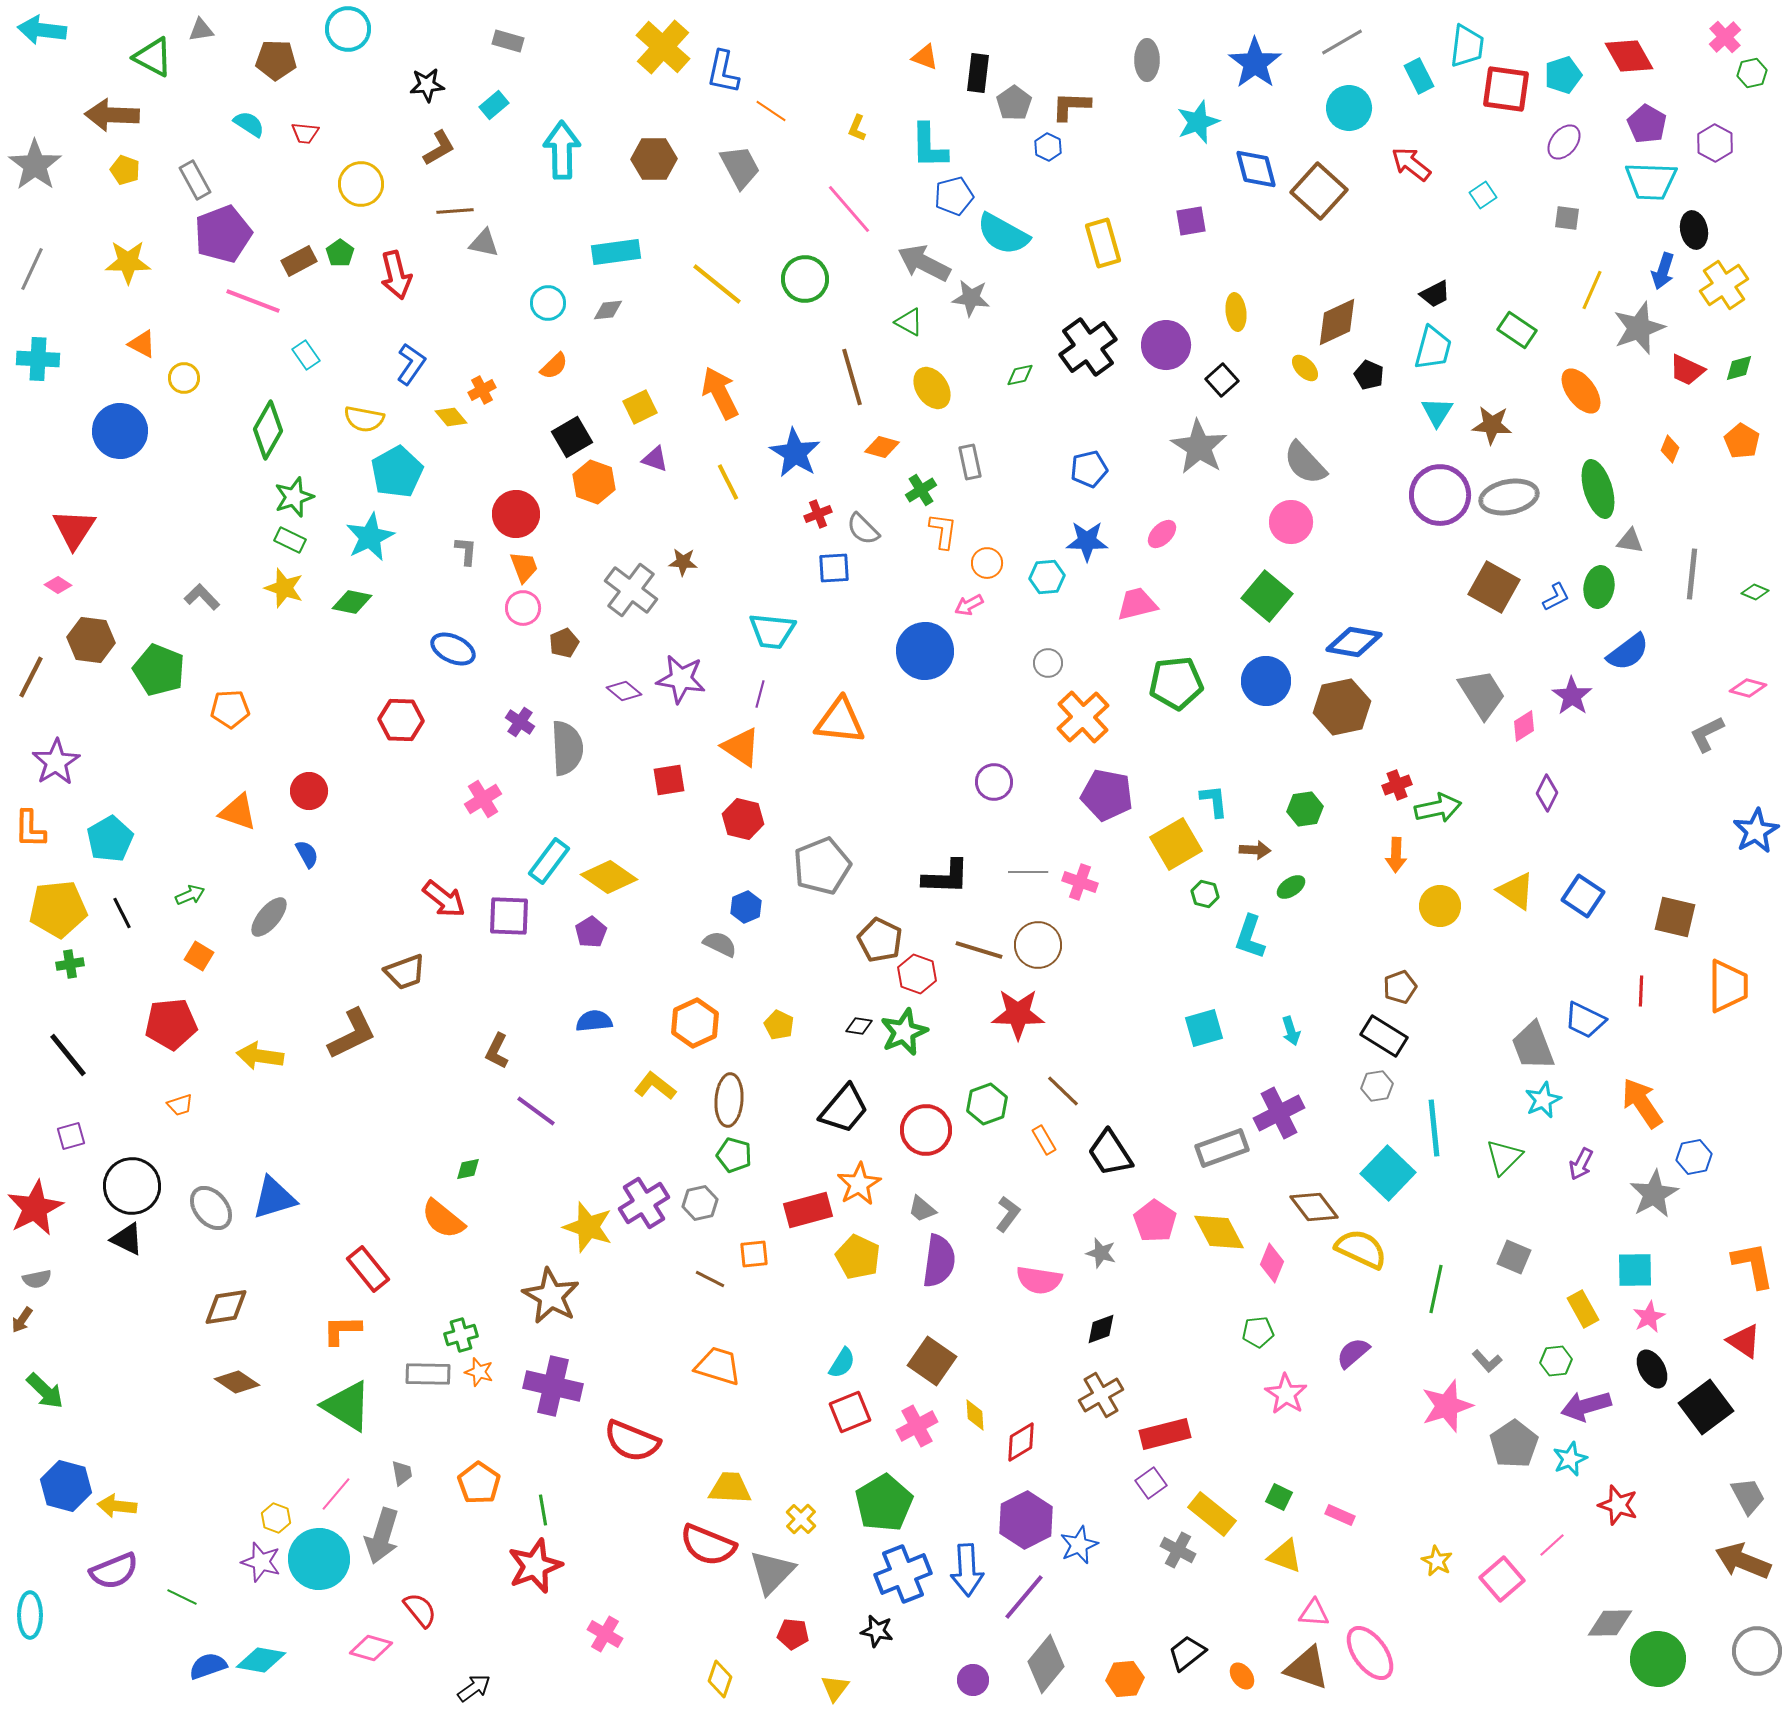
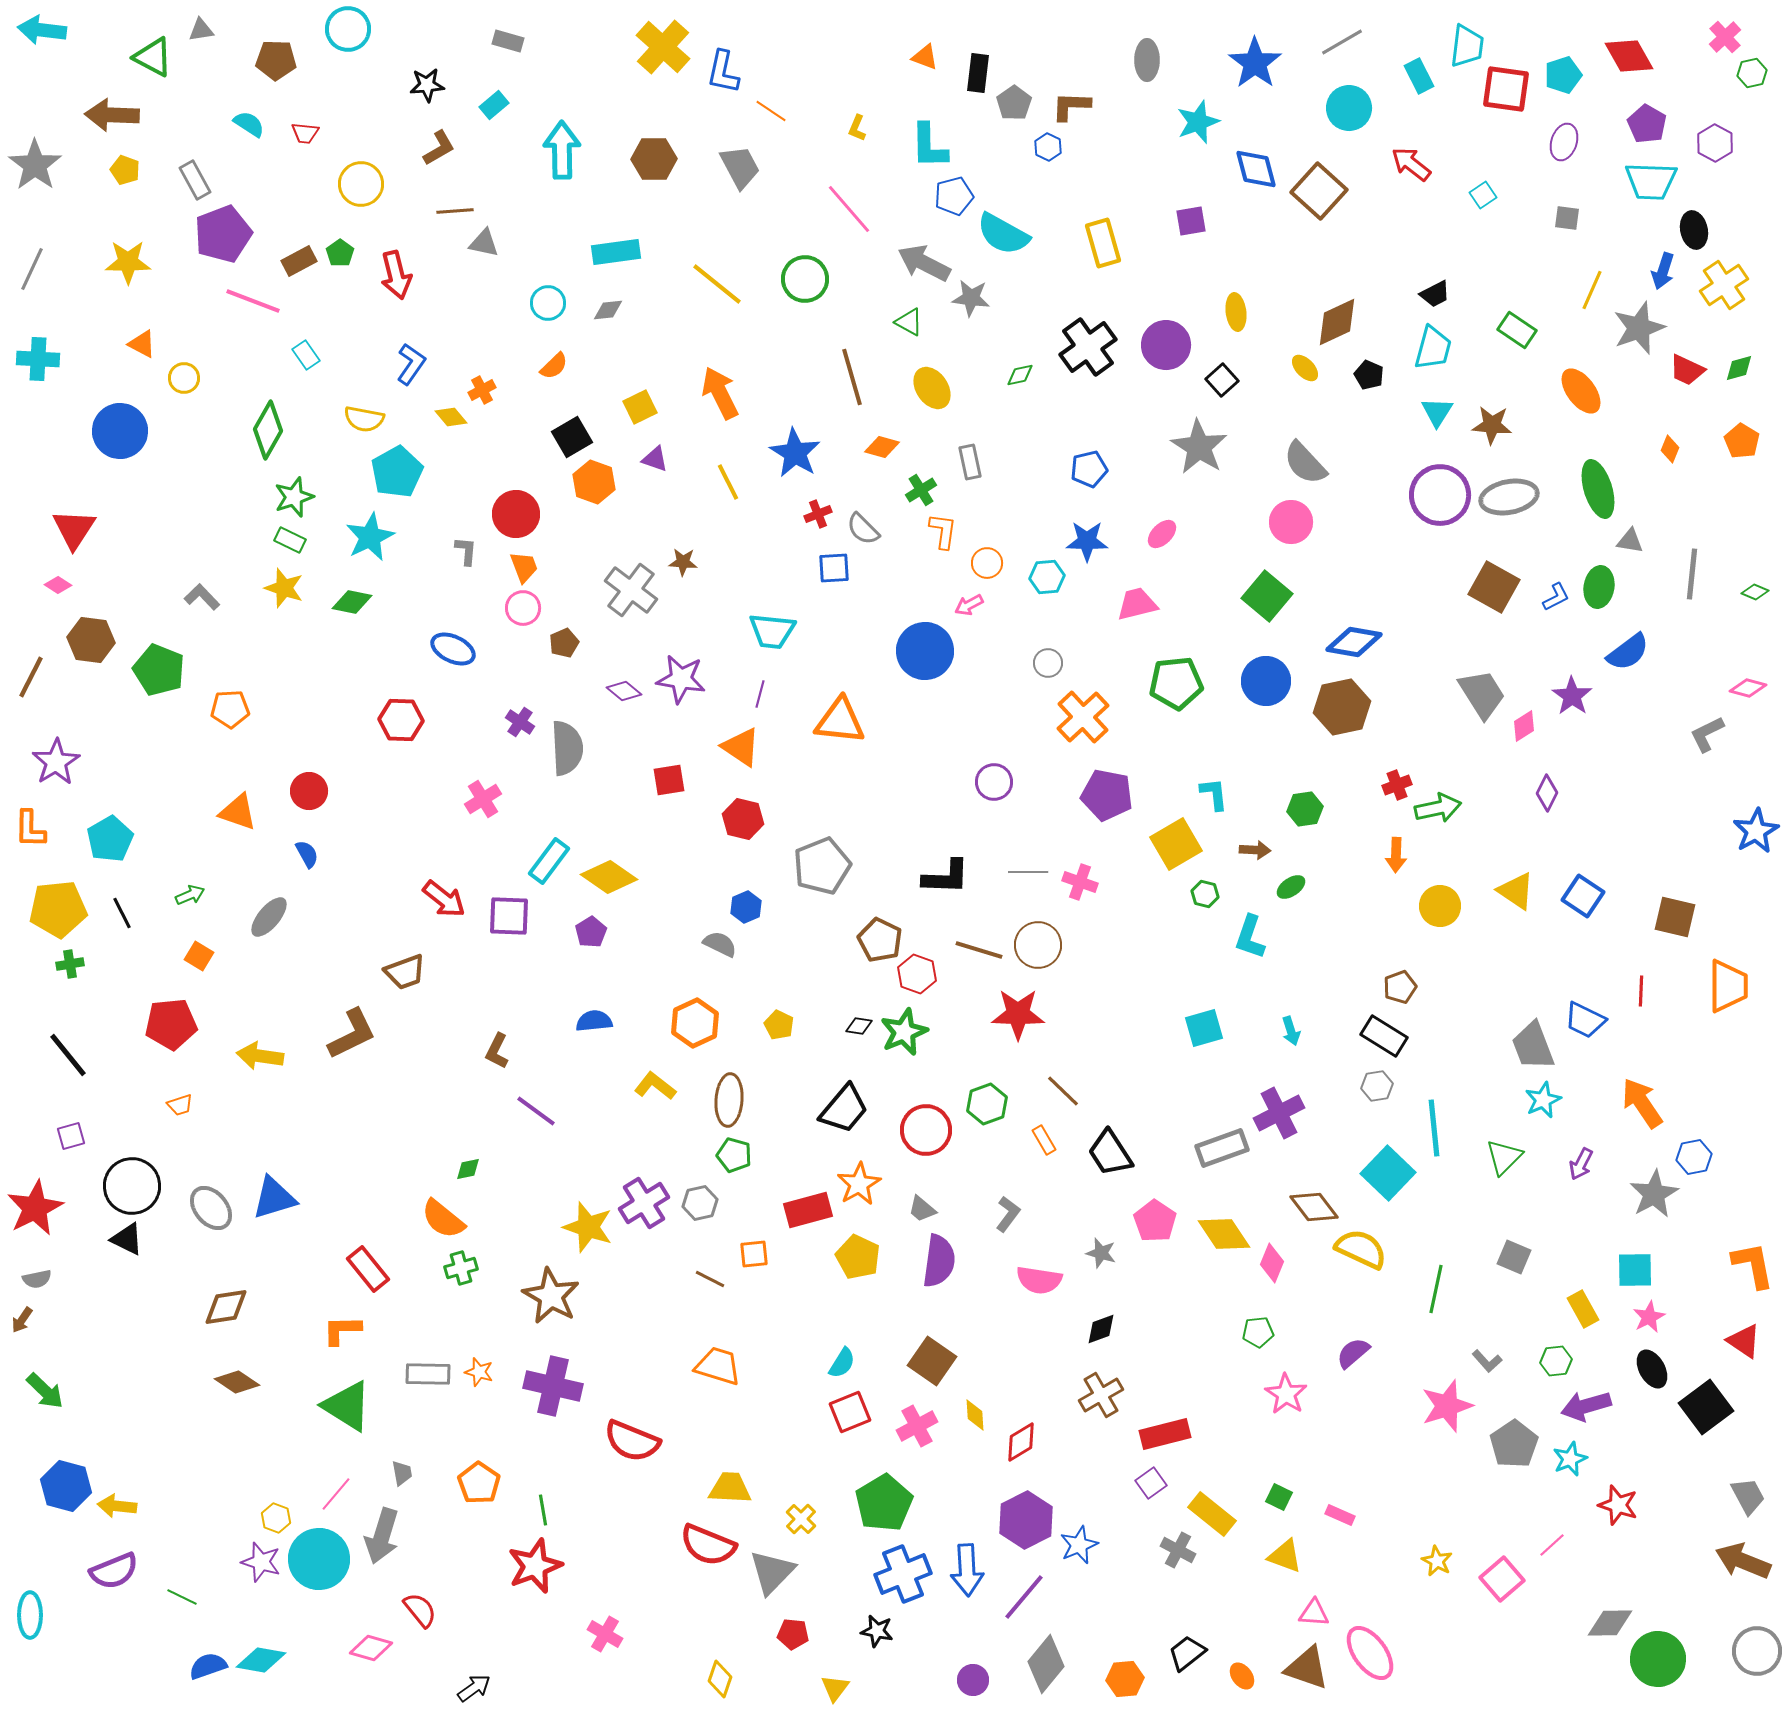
purple ellipse at (1564, 142): rotated 21 degrees counterclockwise
cyan L-shape at (1214, 801): moved 7 px up
yellow diamond at (1219, 1232): moved 5 px right, 2 px down; rotated 6 degrees counterclockwise
green cross at (461, 1335): moved 67 px up
